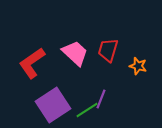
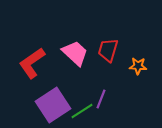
orange star: rotated 12 degrees counterclockwise
green line: moved 5 px left, 1 px down
